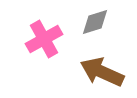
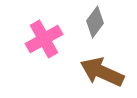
gray diamond: rotated 36 degrees counterclockwise
